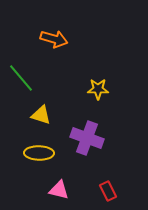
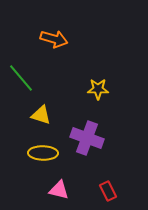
yellow ellipse: moved 4 px right
